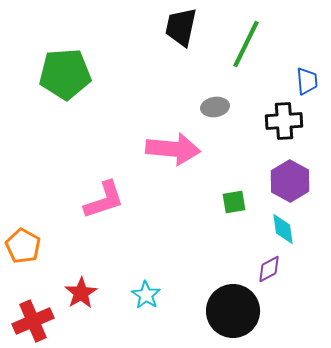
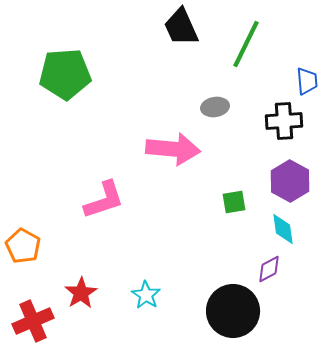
black trapezoid: rotated 36 degrees counterclockwise
